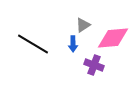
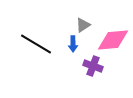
pink diamond: moved 2 px down
black line: moved 3 px right
purple cross: moved 1 px left, 1 px down
